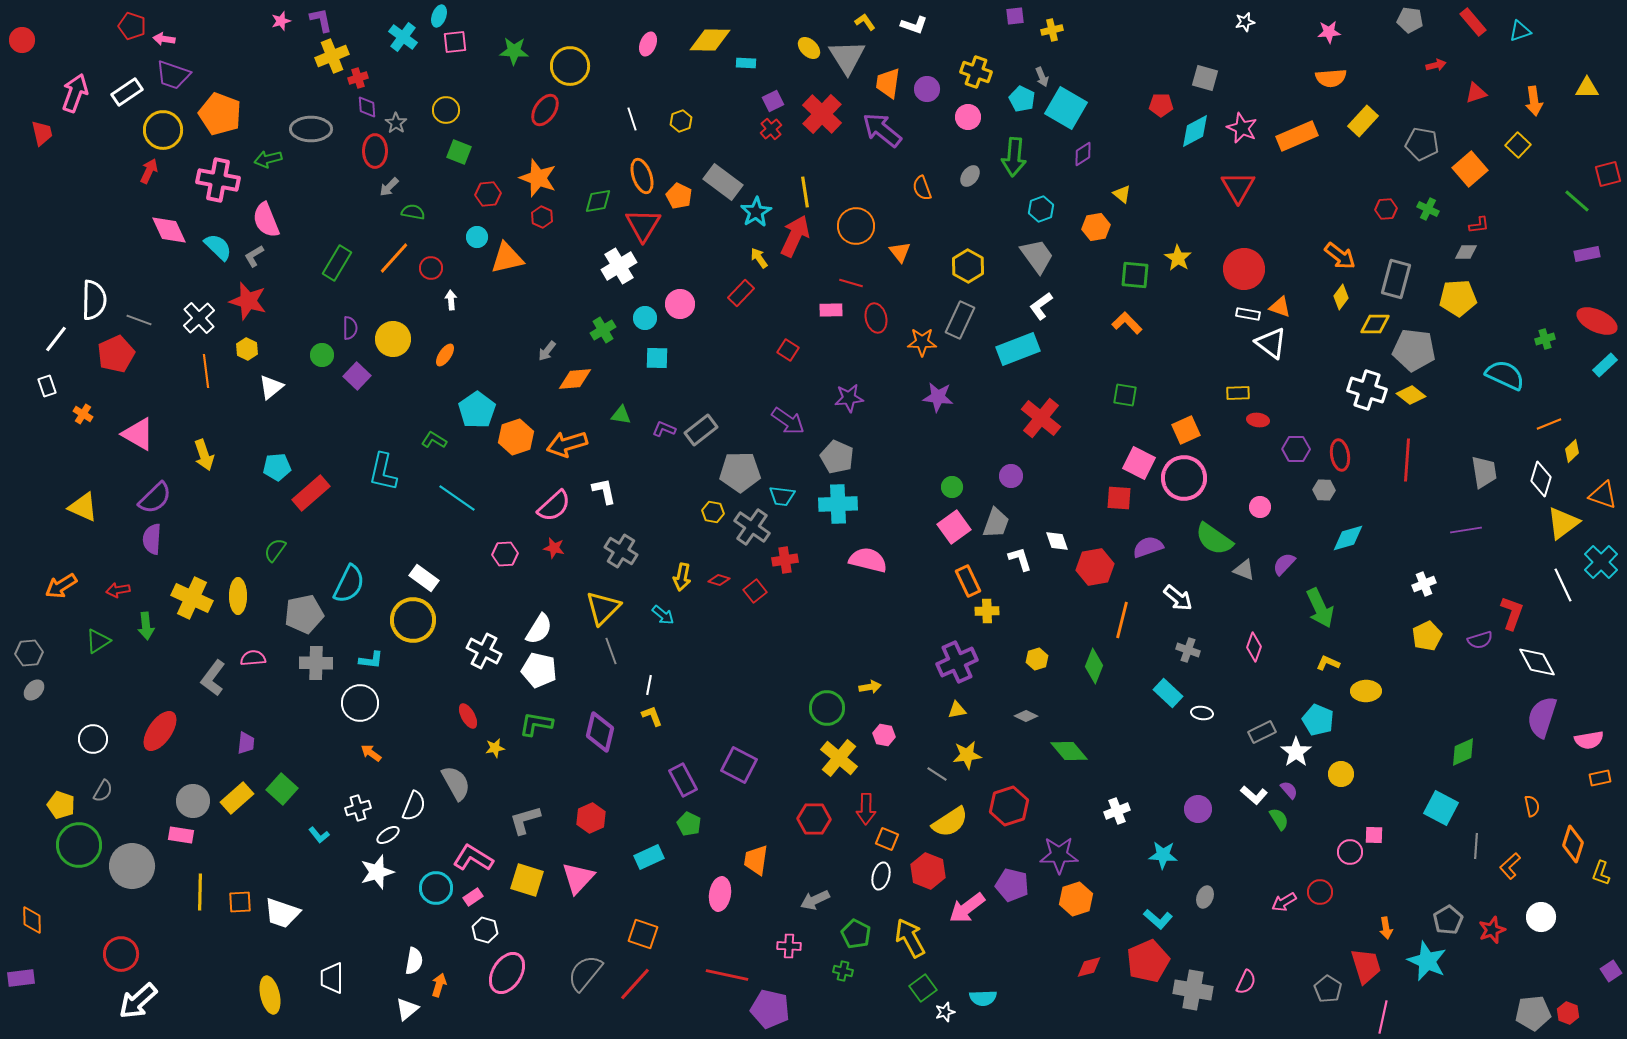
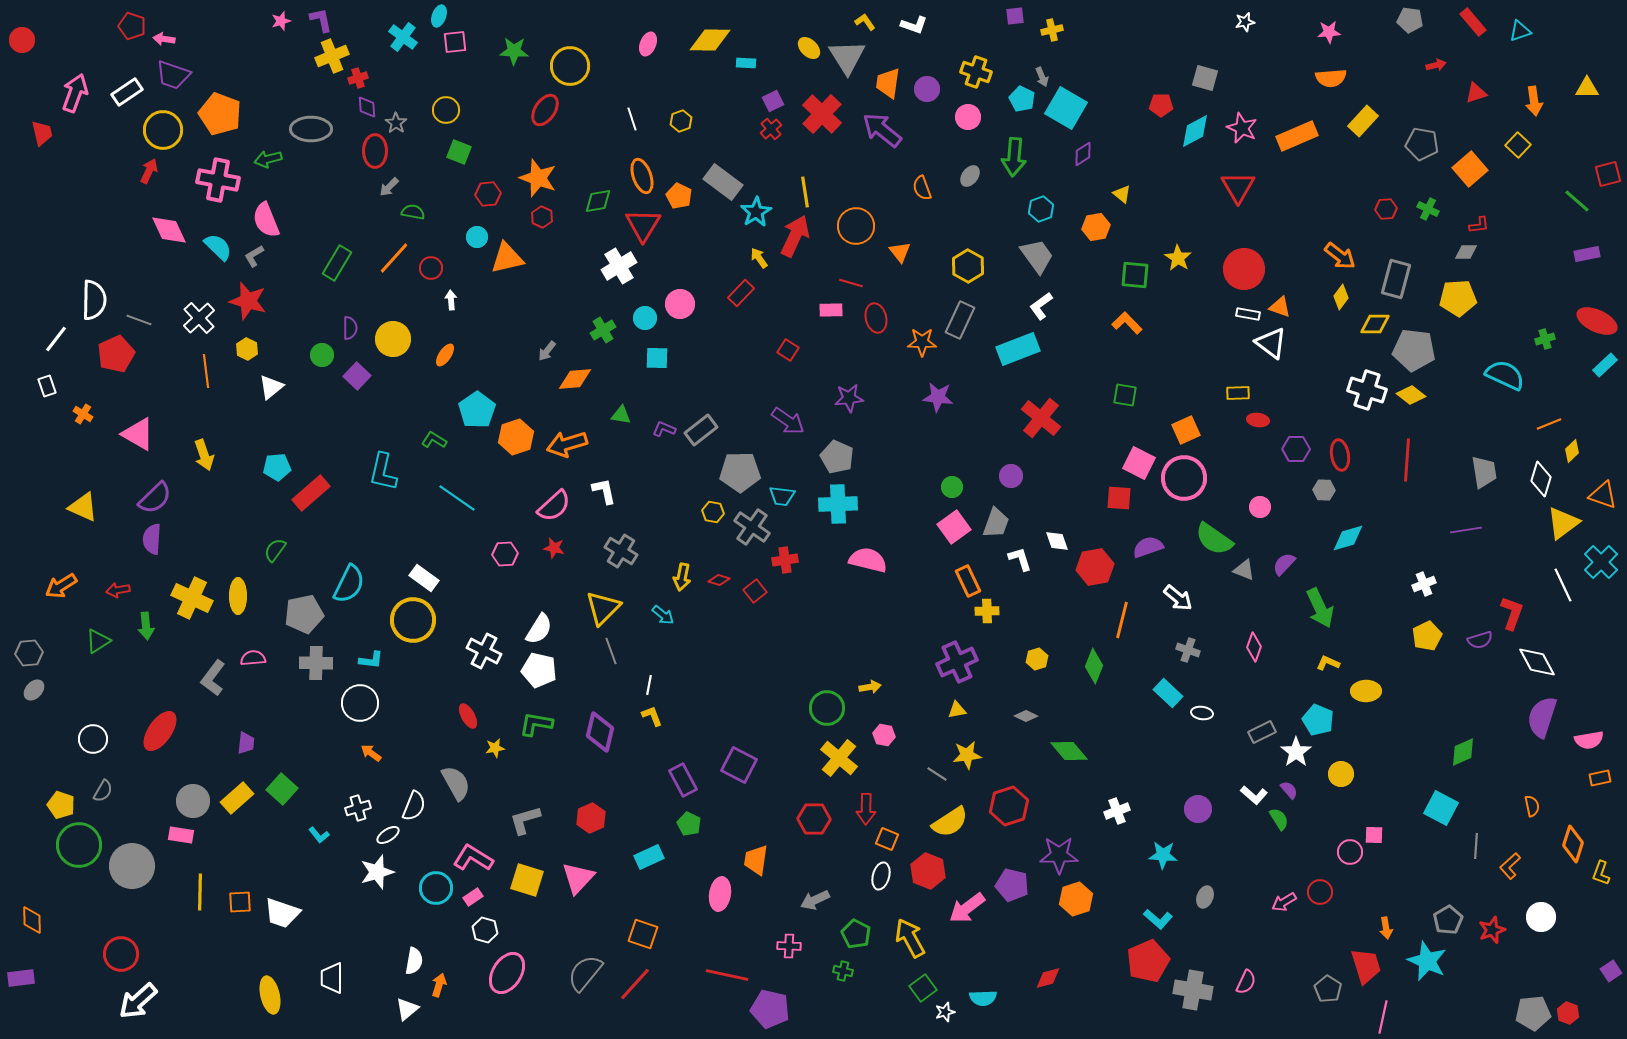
red diamond at (1089, 967): moved 41 px left, 11 px down
